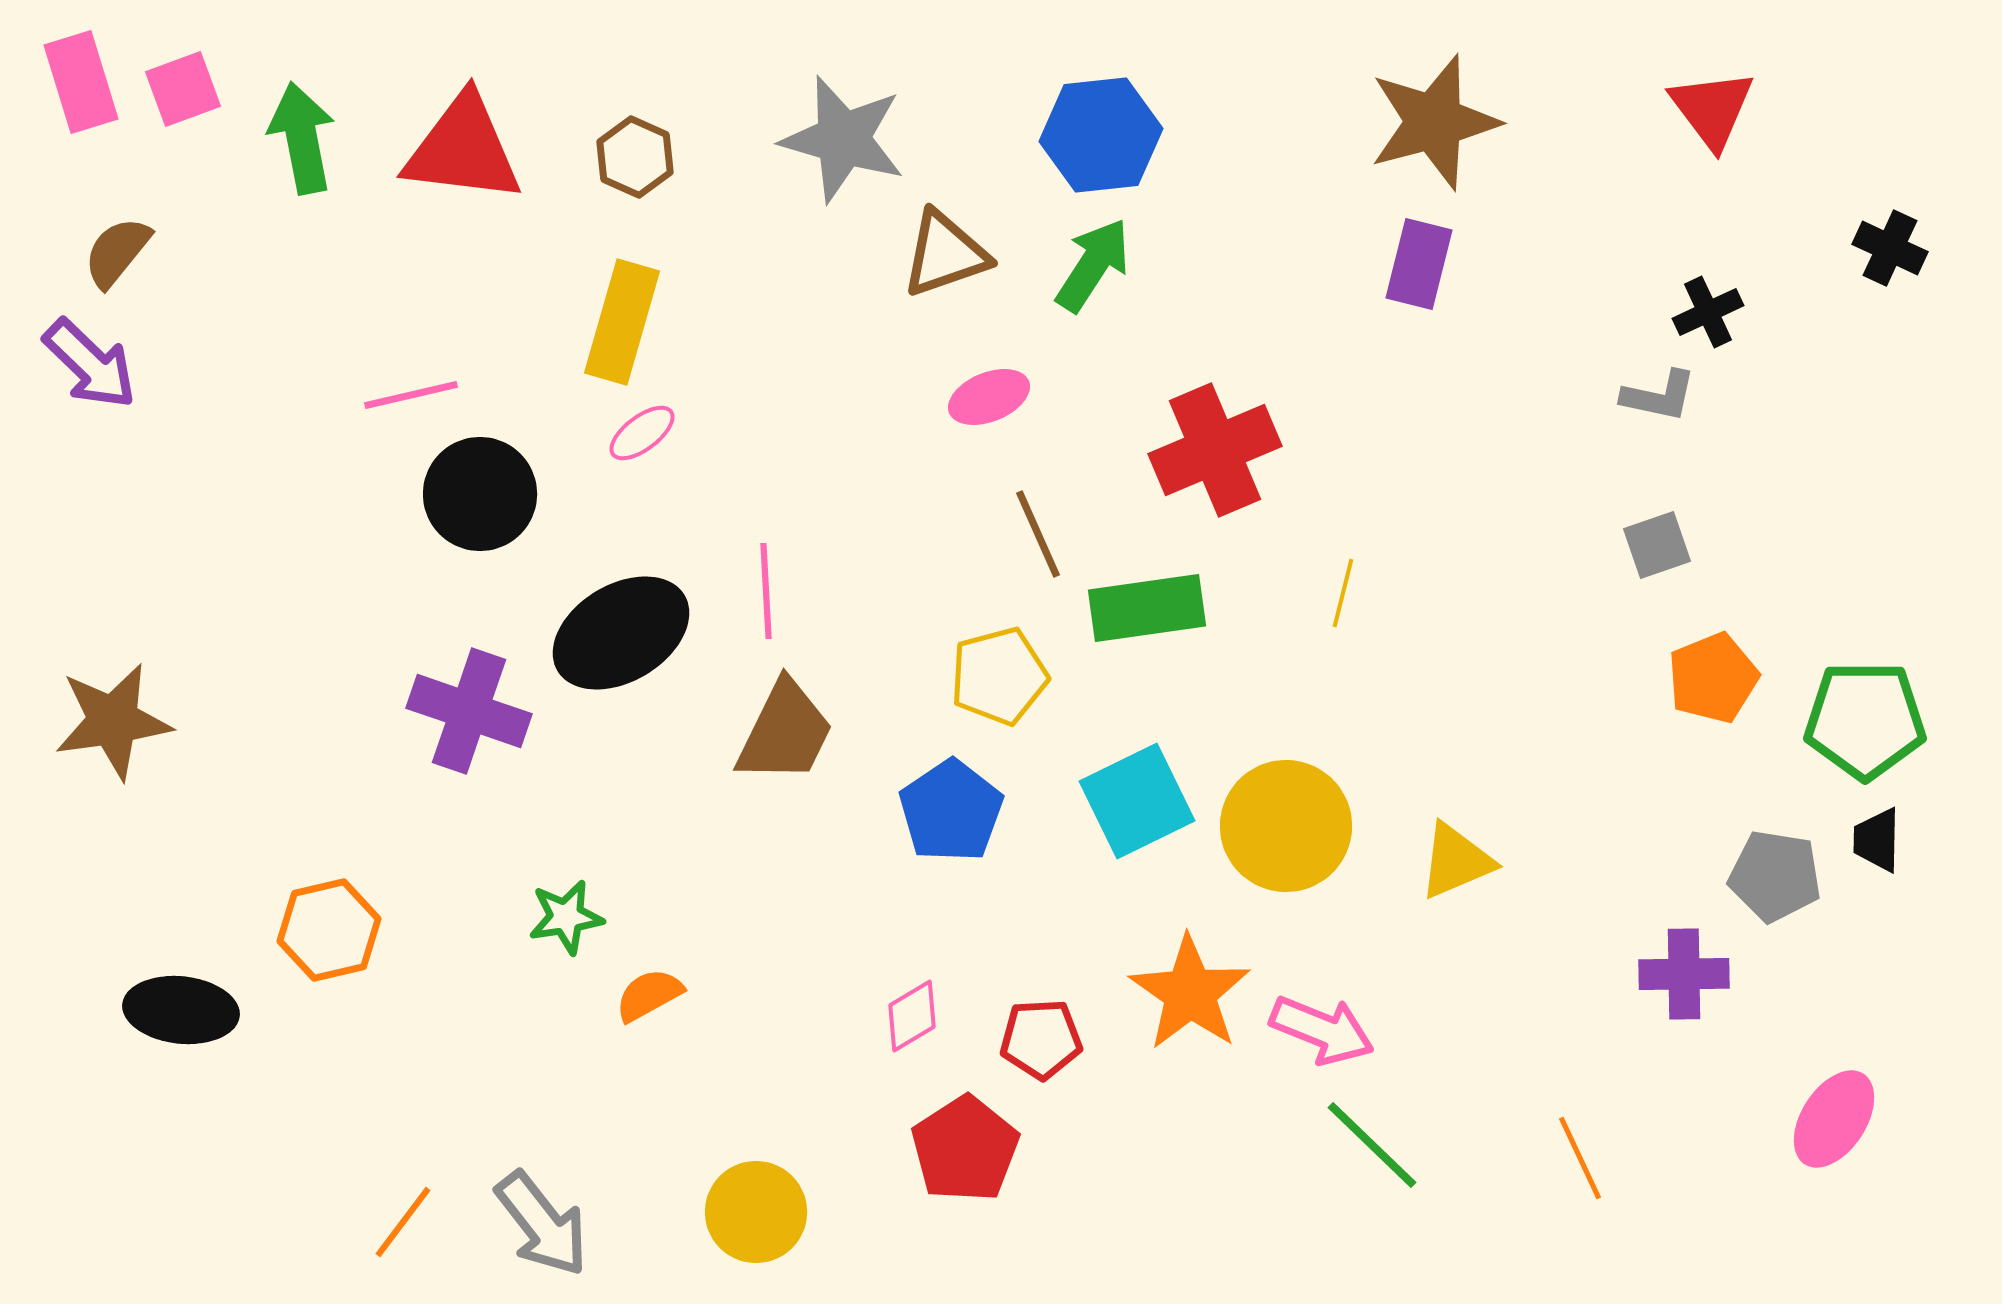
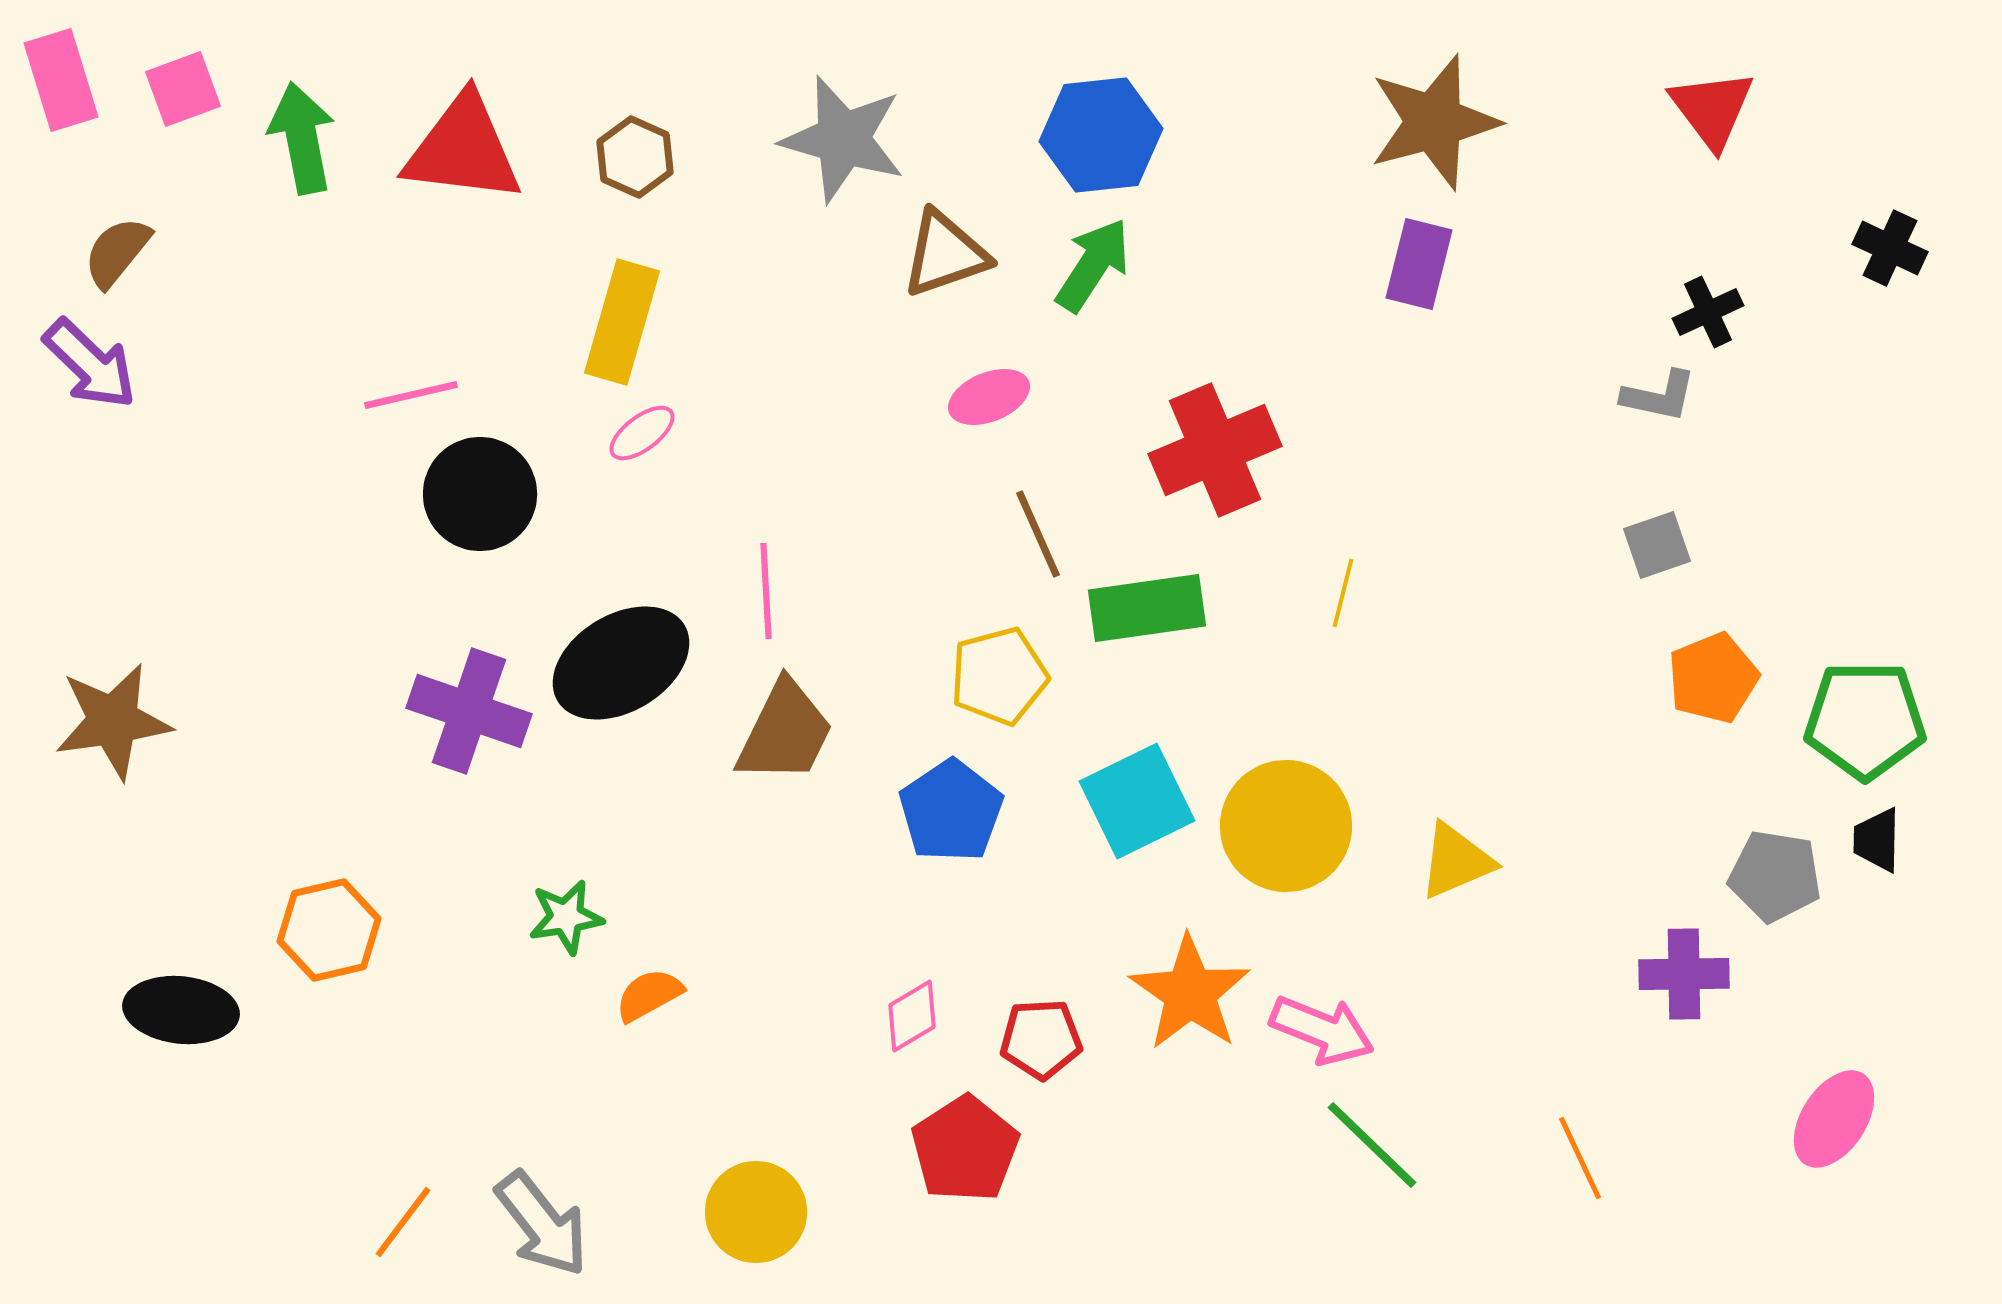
pink rectangle at (81, 82): moved 20 px left, 2 px up
black ellipse at (621, 633): moved 30 px down
